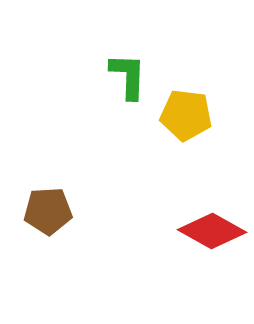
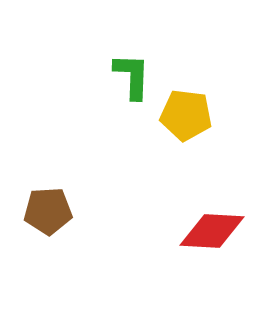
green L-shape: moved 4 px right
red diamond: rotated 26 degrees counterclockwise
